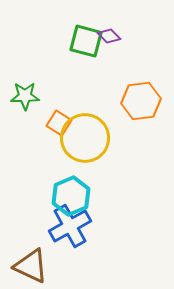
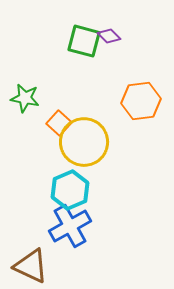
green square: moved 2 px left
green star: moved 2 px down; rotated 12 degrees clockwise
orange square: rotated 10 degrees clockwise
yellow circle: moved 1 px left, 4 px down
cyan hexagon: moved 1 px left, 6 px up
